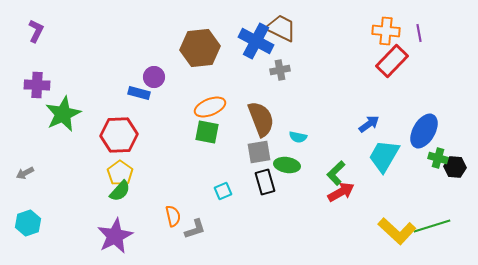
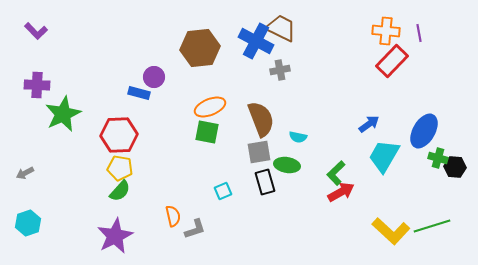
purple L-shape: rotated 110 degrees clockwise
yellow pentagon: moved 5 px up; rotated 25 degrees counterclockwise
yellow L-shape: moved 6 px left
